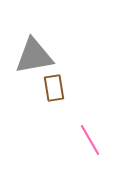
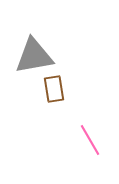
brown rectangle: moved 1 px down
